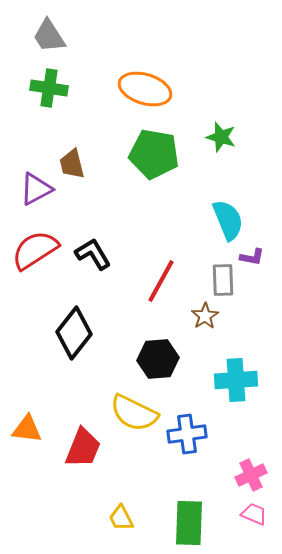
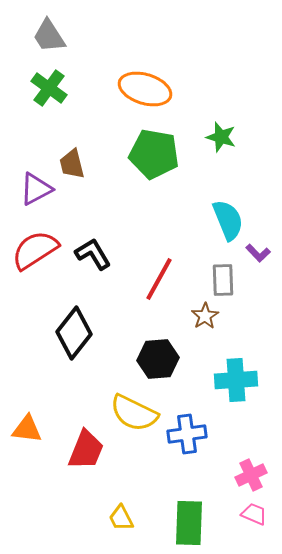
green cross: rotated 27 degrees clockwise
purple L-shape: moved 6 px right, 4 px up; rotated 35 degrees clockwise
red line: moved 2 px left, 2 px up
red trapezoid: moved 3 px right, 2 px down
